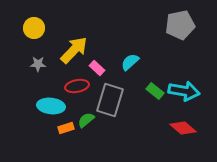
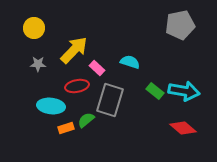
cyan semicircle: rotated 60 degrees clockwise
